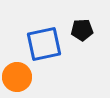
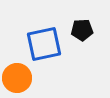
orange circle: moved 1 px down
